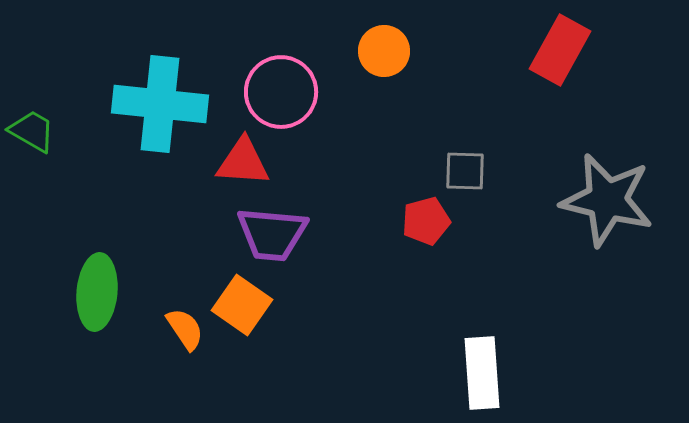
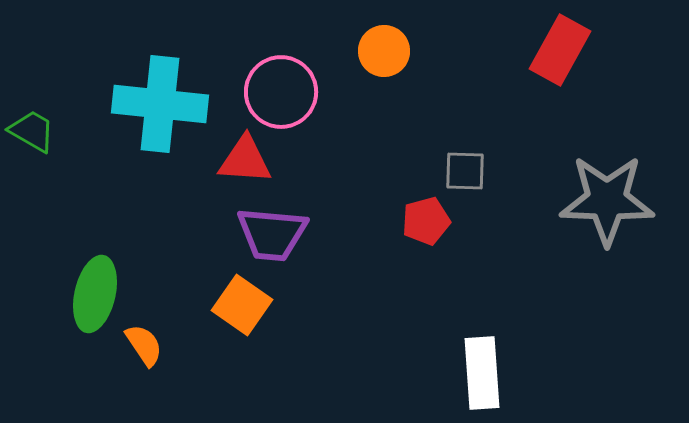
red triangle: moved 2 px right, 2 px up
gray star: rotated 12 degrees counterclockwise
green ellipse: moved 2 px left, 2 px down; rotated 8 degrees clockwise
orange semicircle: moved 41 px left, 16 px down
